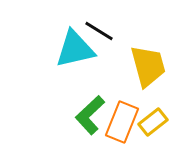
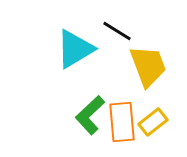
black line: moved 18 px right
cyan triangle: rotated 18 degrees counterclockwise
yellow trapezoid: rotated 6 degrees counterclockwise
orange rectangle: rotated 27 degrees counterclockwise
